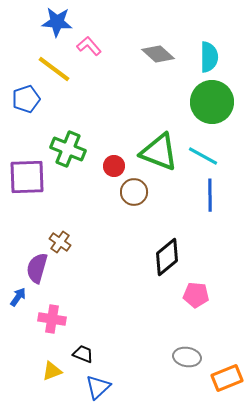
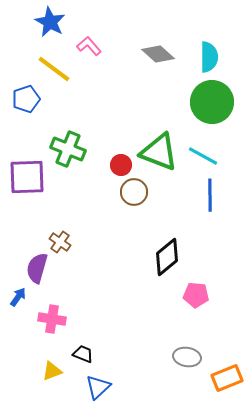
blue star: moved 7 px left; rotated 24 degrees clockwise
red circle: moved 7 px right, 1 px up
